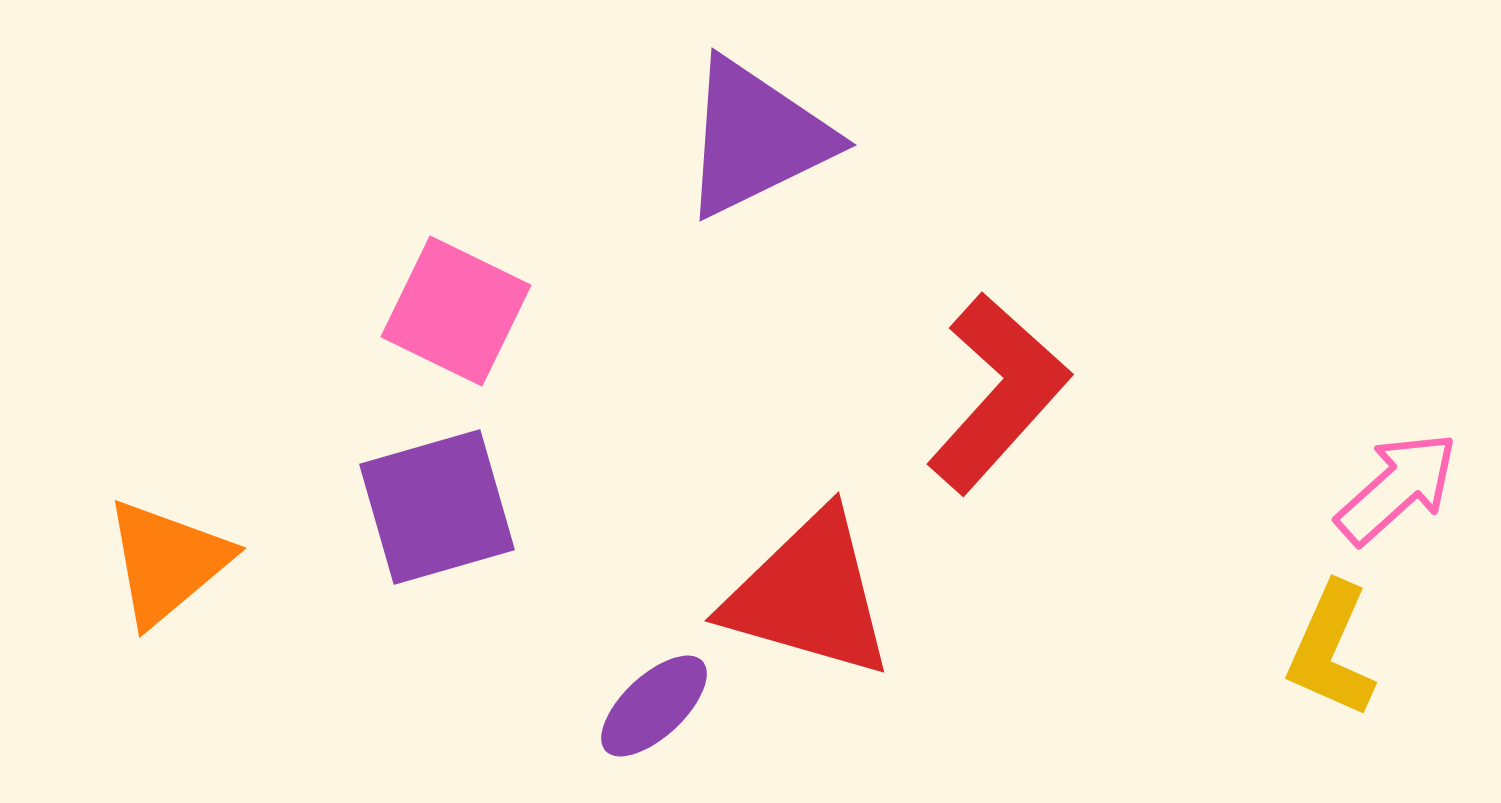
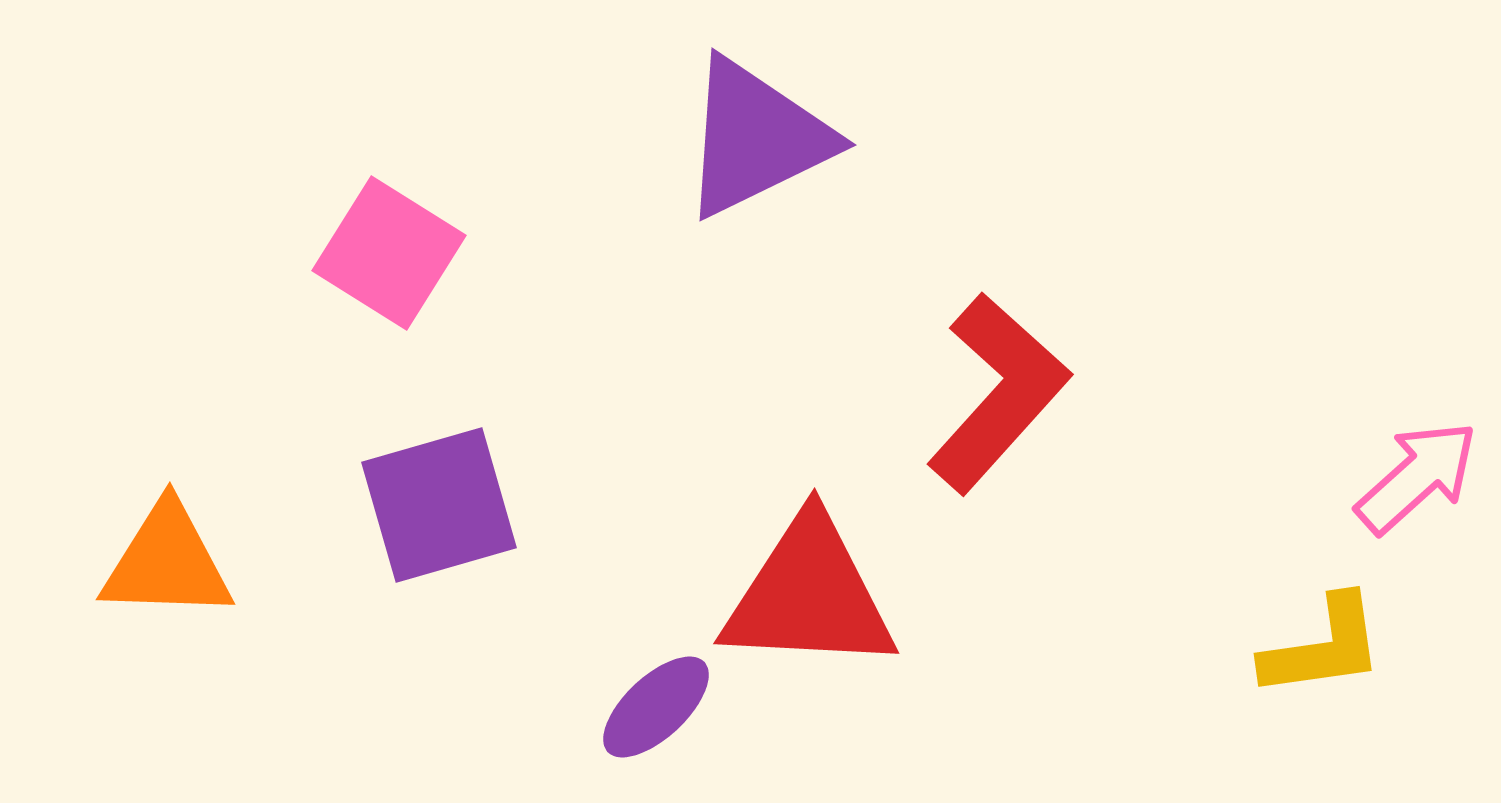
pink square: moved 67 px left, 58 px up; rotated 6 degrees clockwise
pink arrow: moved 20 px right, 11 px up
purple square: moved 2 px right, 2 px up
orange triangle: rotated 42 degrees clockwise
red triangle: rotated 13 degrees counterclockwise
yellow L-shape: moved 8 px left, 3 px up; rotated 122 degrees counterclockwise
purple ellipse: moved 2 px right, 1 px down
